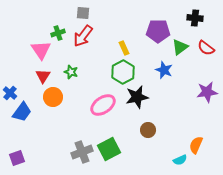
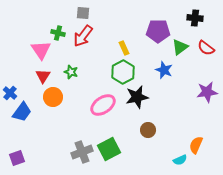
green cross: rotated 32 degrees clockwise
